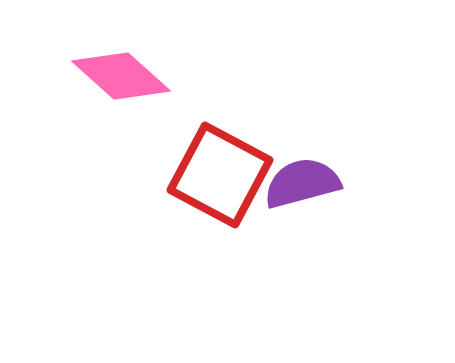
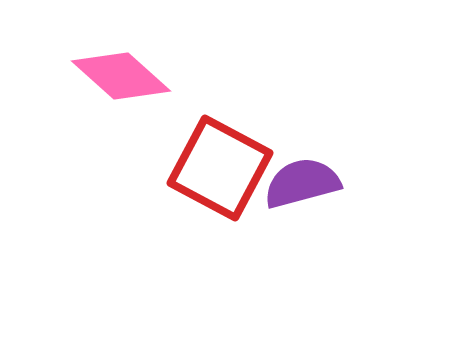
red square: moved 7 px up
